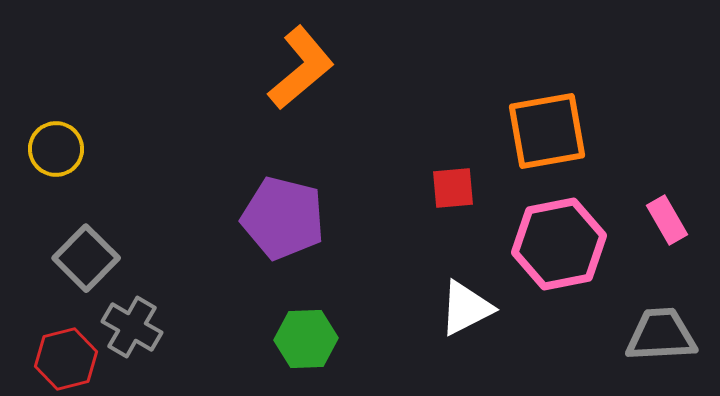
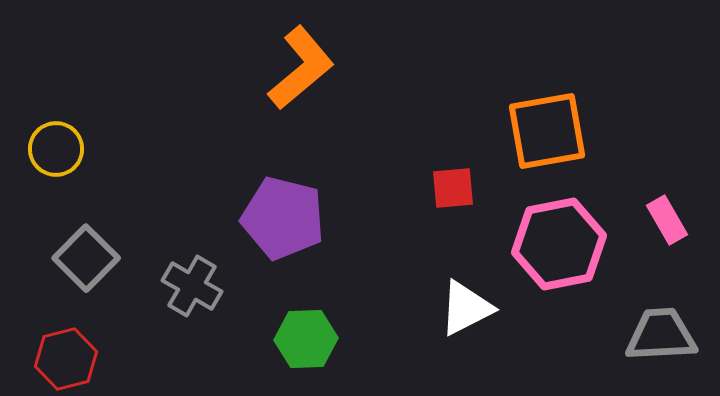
gray cross: moved 60 px right, 41 px up
